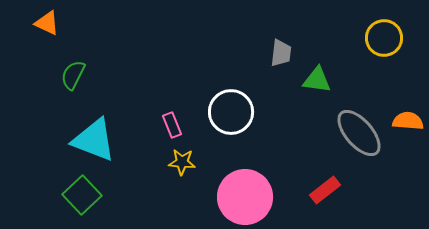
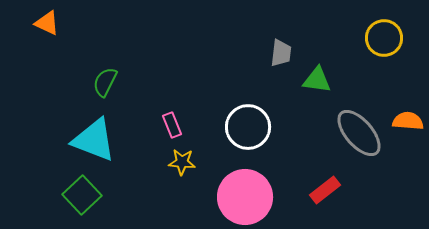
green semicircle: moved 32 px right, 7 px down
white circle: moved 17 px right, 15 px down
